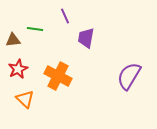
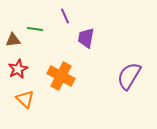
orange cross: moved 3 px right
